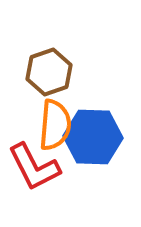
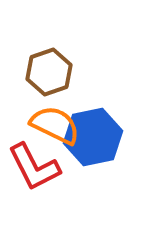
orange semicircle: rotated 69 degrees counterclockwise
blue hexagon: rotated 14 degrees counterclockwise
